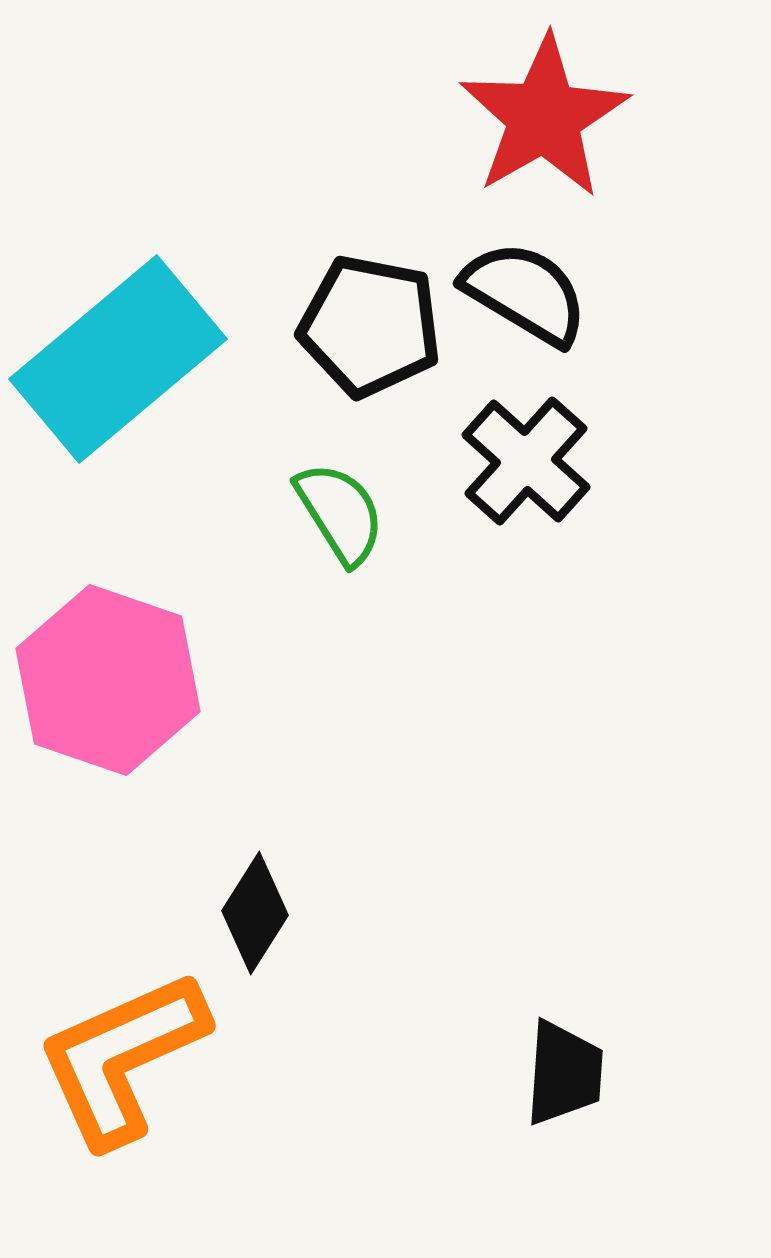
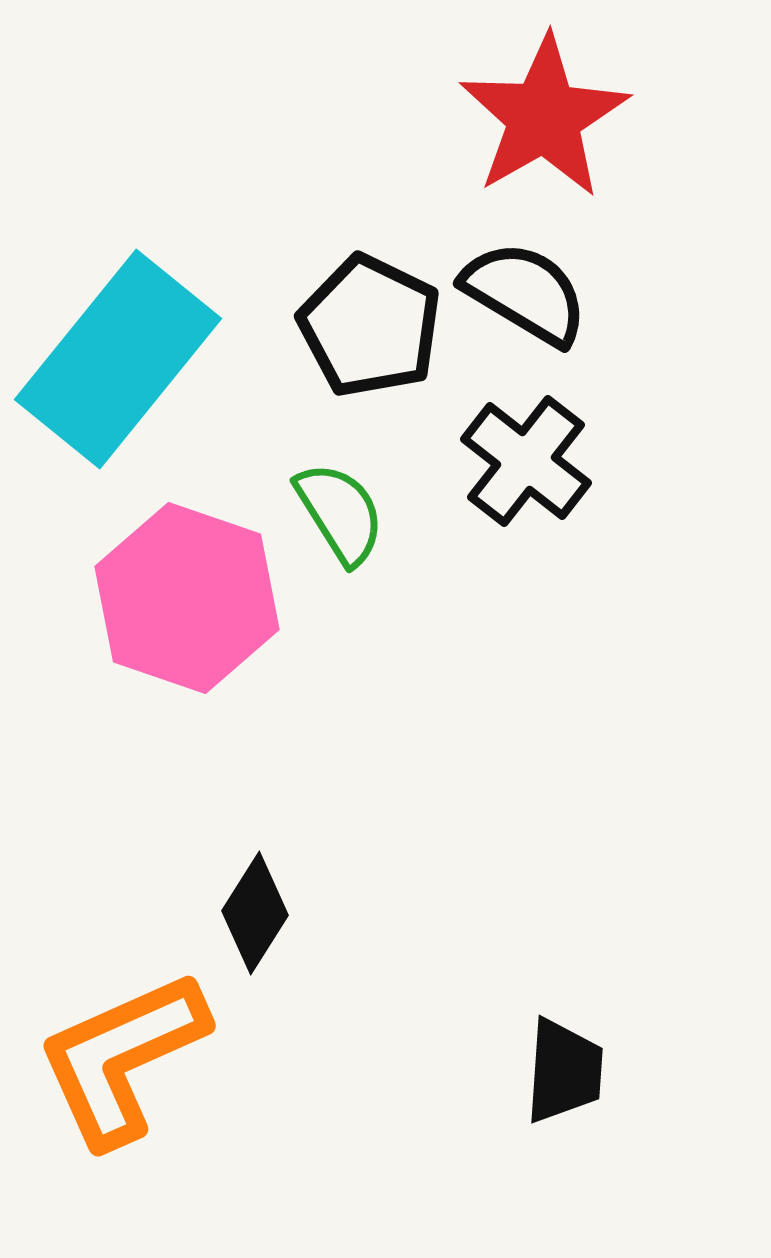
black pentagon: rotated 15 degrees clockwise
cyan rectangle: rotated 11 degrees counterclockwise
black cross: rotated 4 degrees counterclockwise
pink hexagon: moved 79 px right, 82 px up
black trapezoid: moved 2 px up
